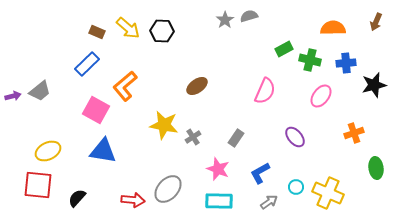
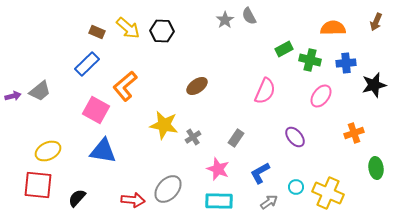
gray semicircle: rotated 102 degrees counterclockwise
